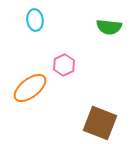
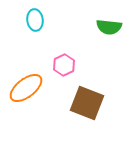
orange ellipse: moved 4 px left
brown square: moved 13 px left, 20 px up
